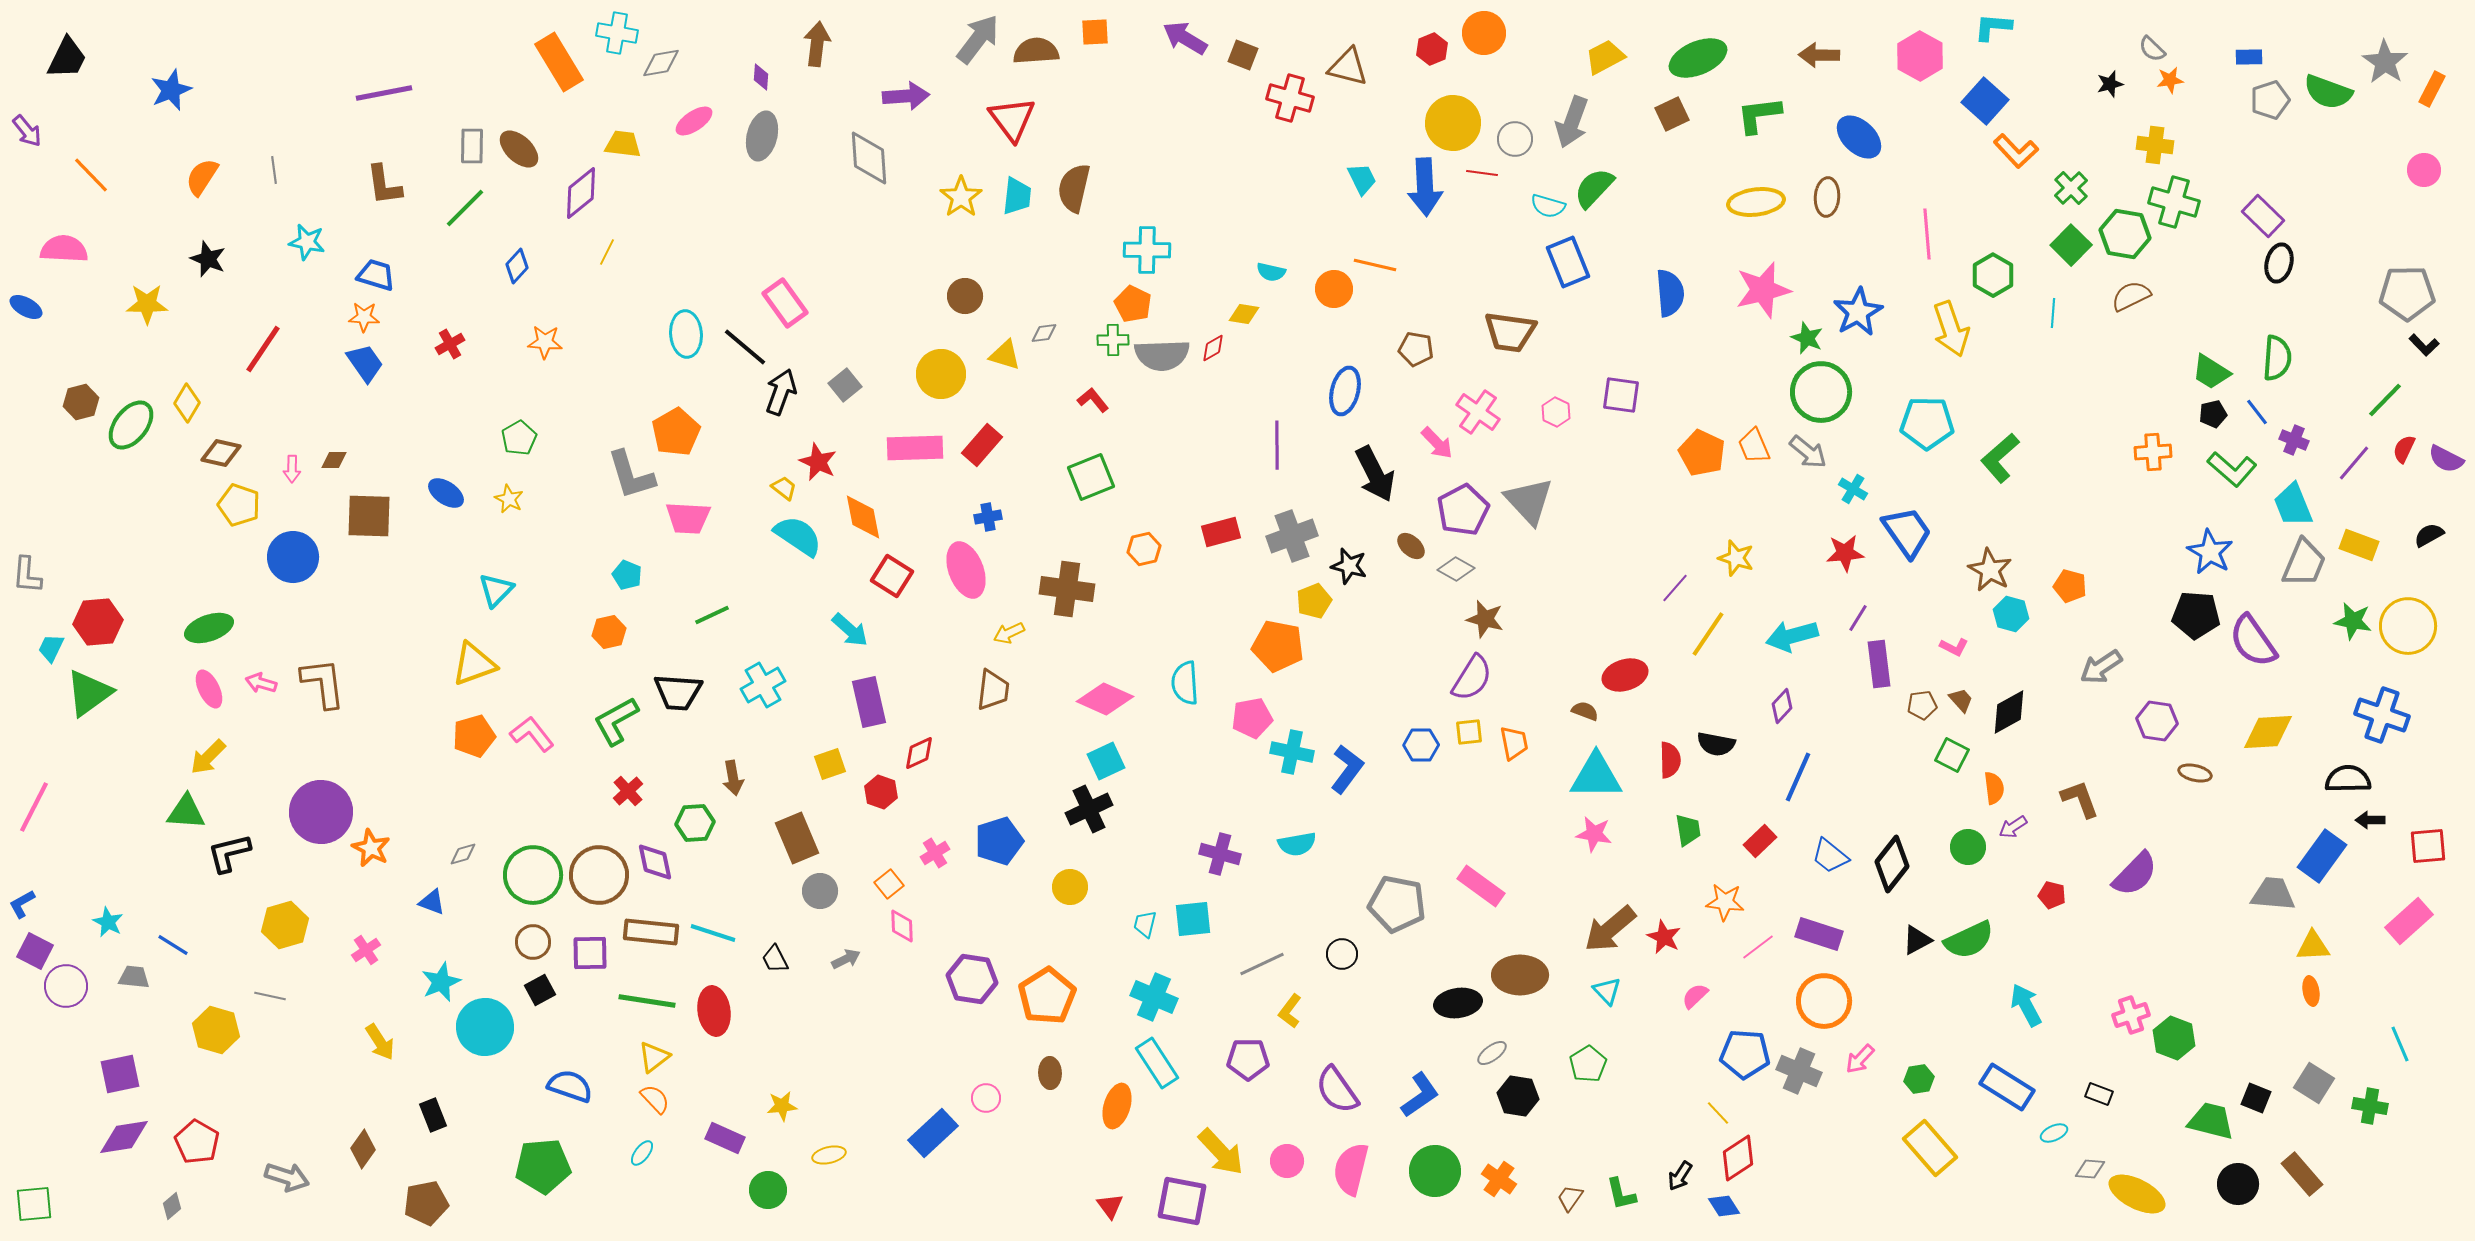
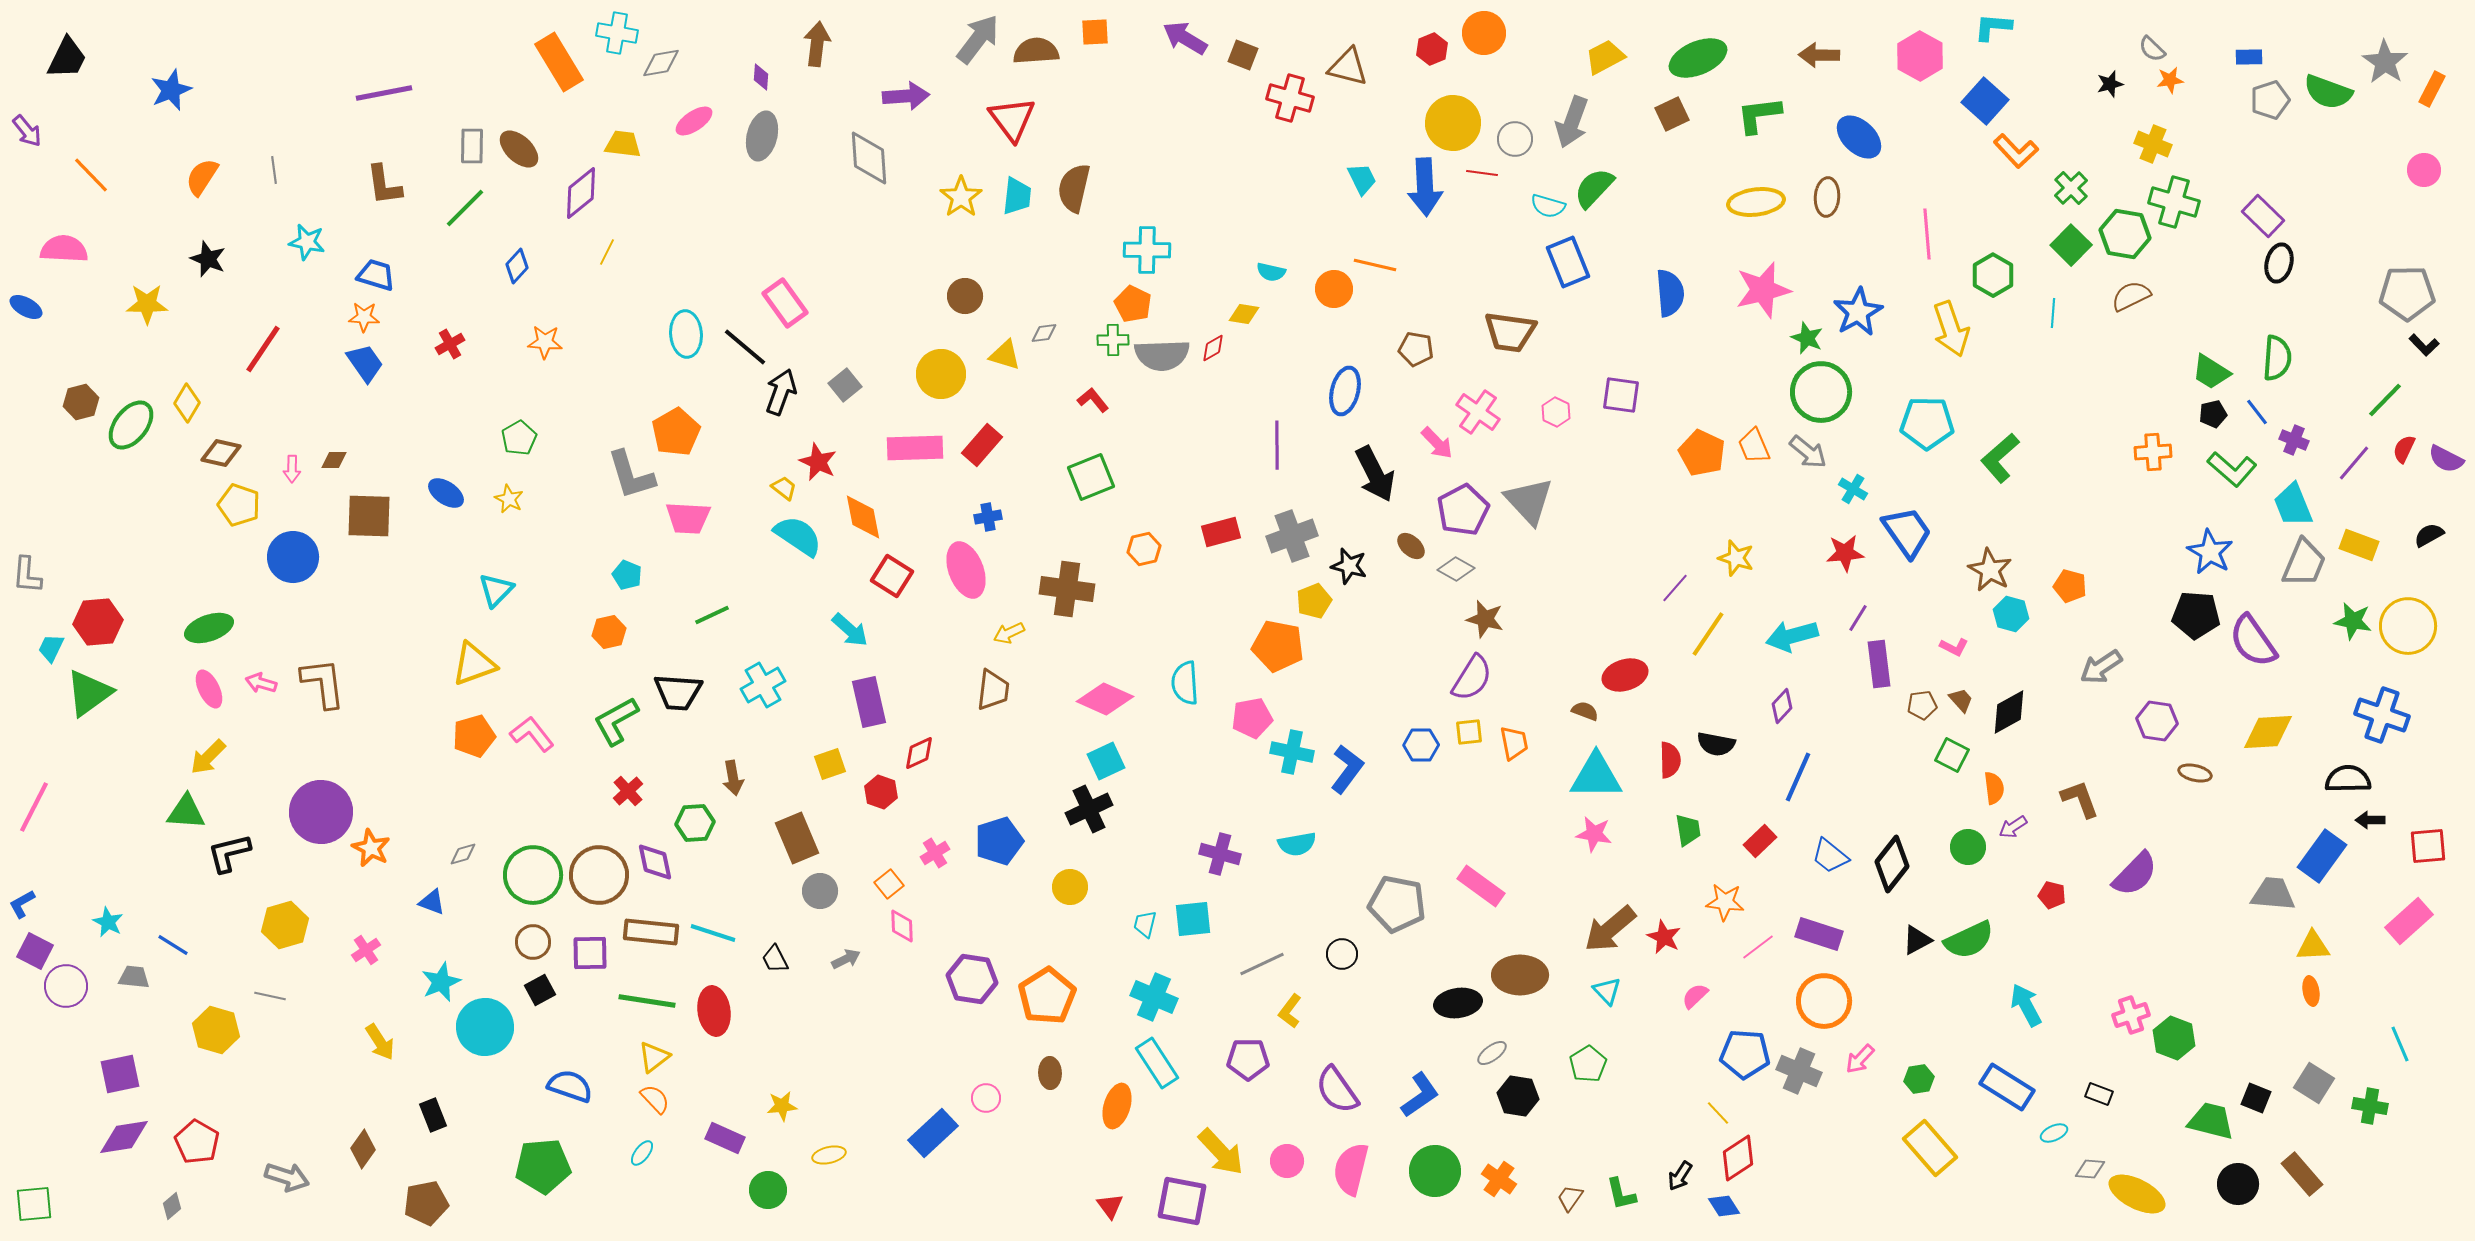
yellow cross at (2155, 145): moved 2 px left, 1 px up; rotated 15 degrees clockwise
